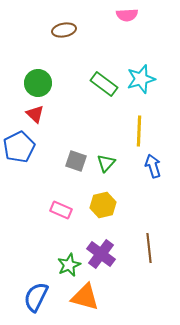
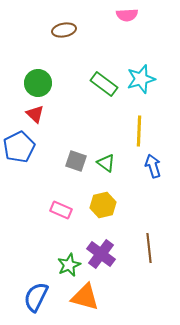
green triangle: rotated 36 degrees counterclockwise
